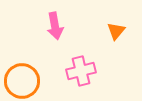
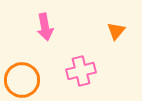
pink arrow: moved 10 px left, 1 px down
orange circle: moved 1 px up
